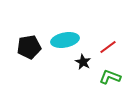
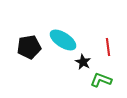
cyan ellipse: moved 2 px left; rotated 44 degrees clockwise
red line: rotated 60 degrees counterclockwise
green L-shape: moved 9 px left, 3 px down
